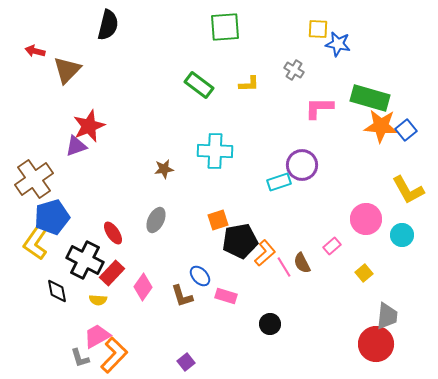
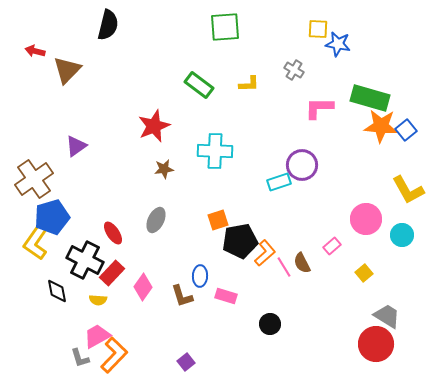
red star at (89, 126): moved 65 px right
purple triangle at (76, 146): rotated 15 degrees counterclockwise
blue ellipse at (200, 276): rotated 45 degrees clockwise
gray trapezoid at (387, 316): rotated 64 degrees counterclockwise
